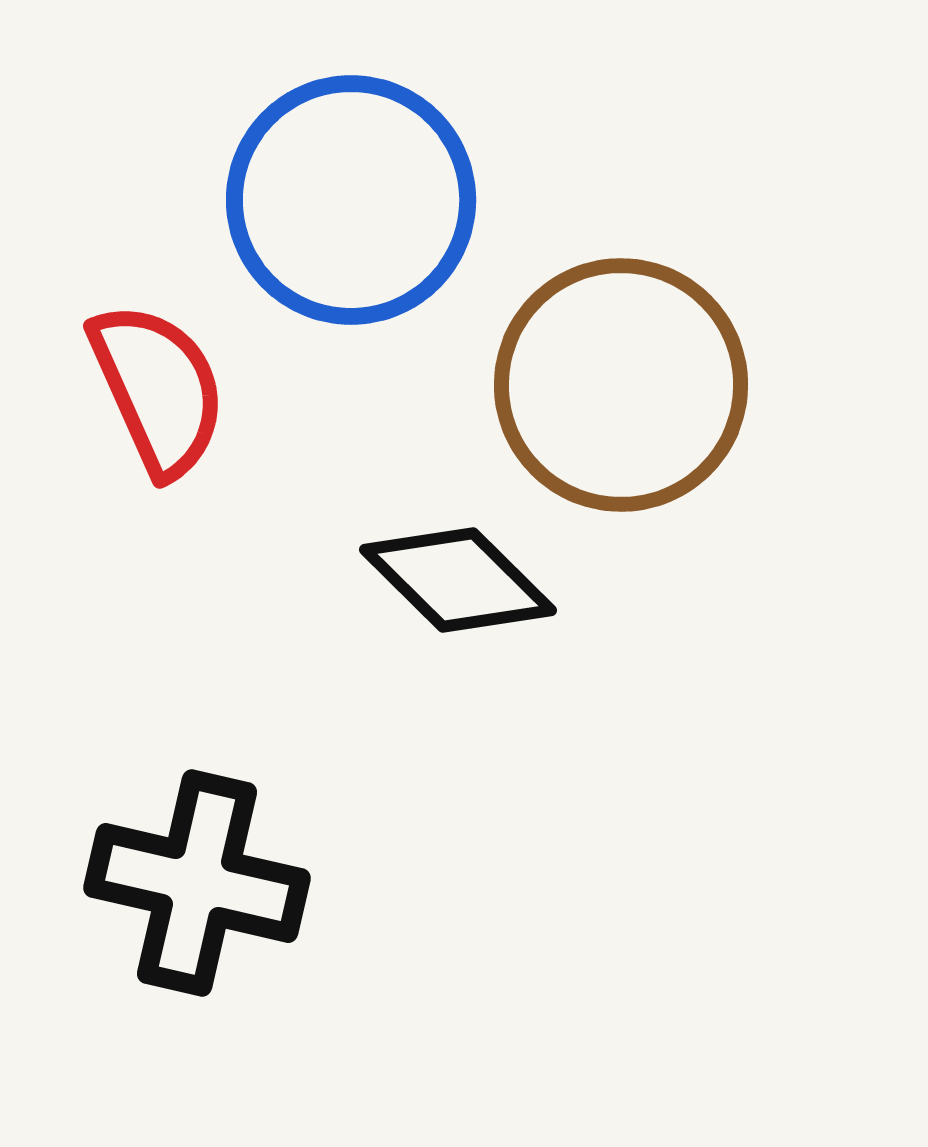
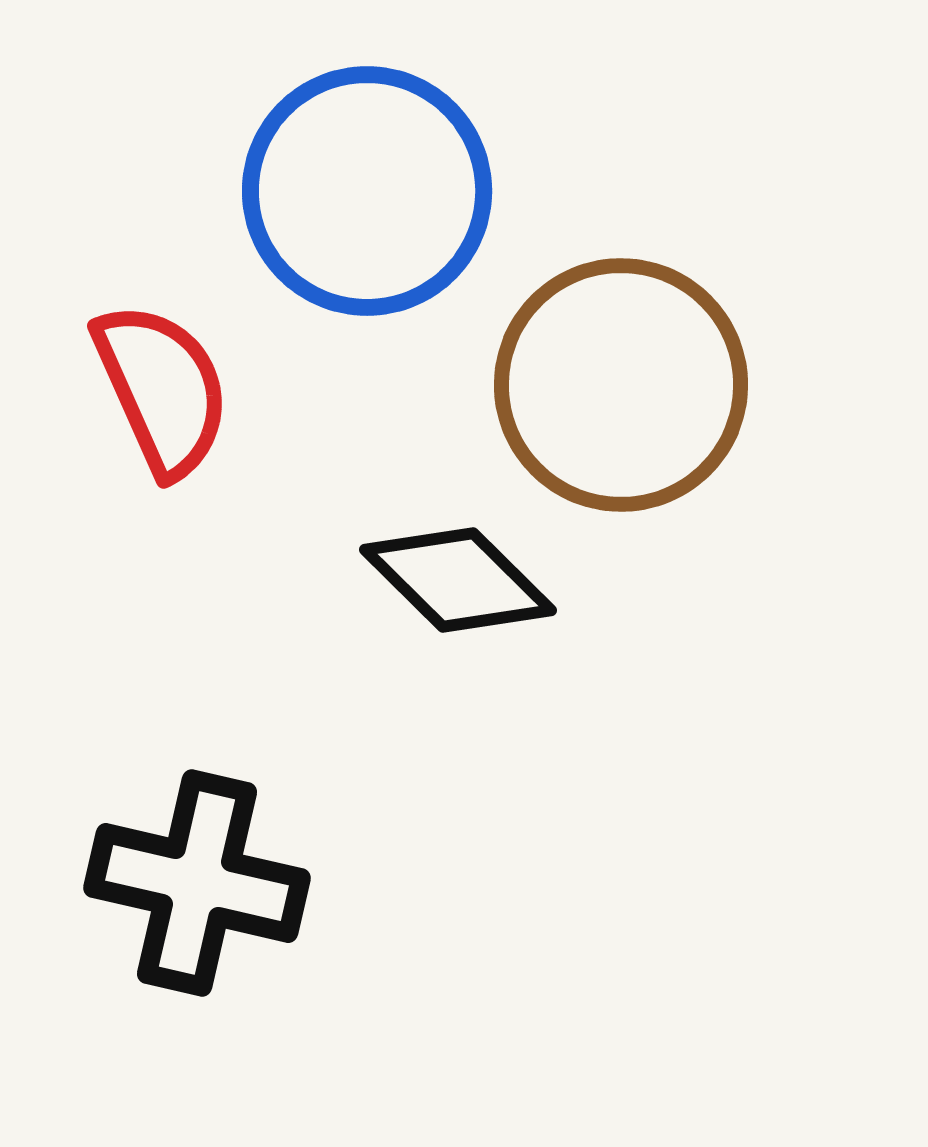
blue circle: moved 16 px right, 9 px up
red semicircle: moved 4 px right
